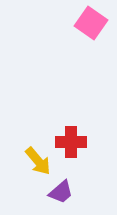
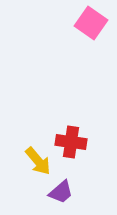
red cross: rotated 8 degrees clockwise
